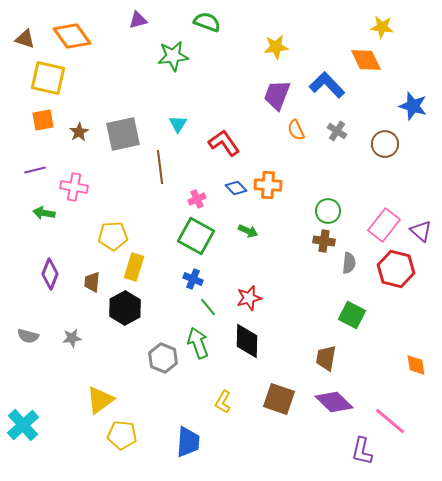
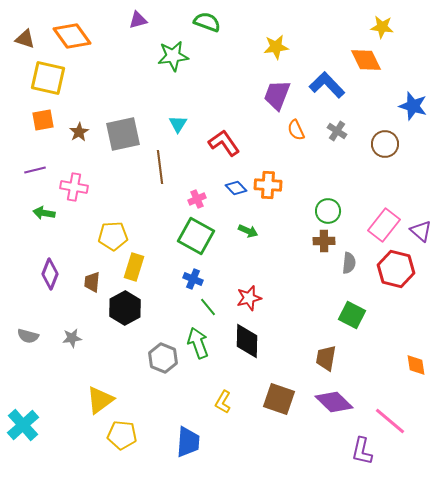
brown cross at (324, 241): rotated 10 degrees counterclockwise
